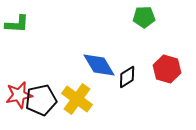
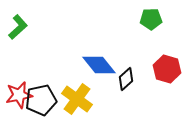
green pentagon: moved 7 px right, 2 px down
green L-shape: moved 1 px right, 3 px down; rotated 45 degrees counterclockwise
blue diamond: rotated 8 degrees counterclockwise
black diamond: moved 1 px left, 2 px down; rotated 10 degrees counterclockwise
